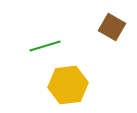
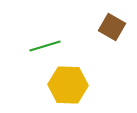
yellow hexagon: rotated 9 degrees clockwise
